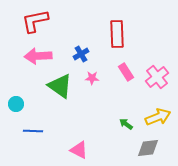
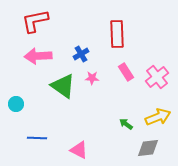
green triangle: moved 3 px right
blue line: moved 4 px right, 7 px down
